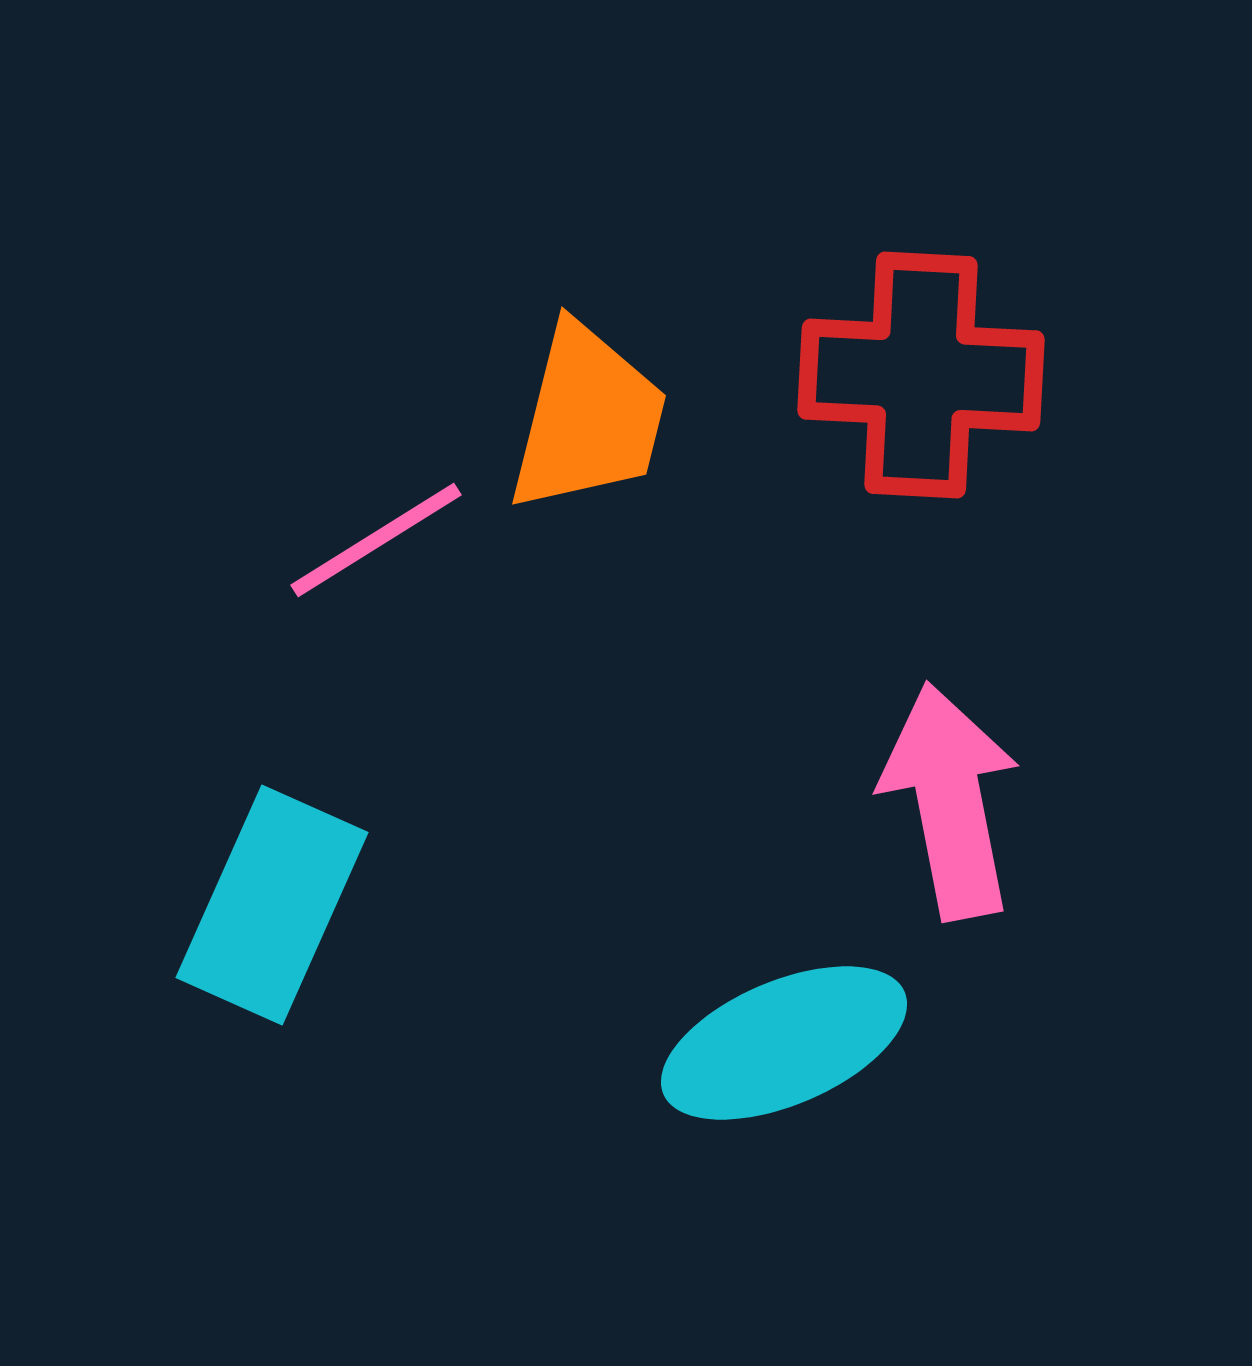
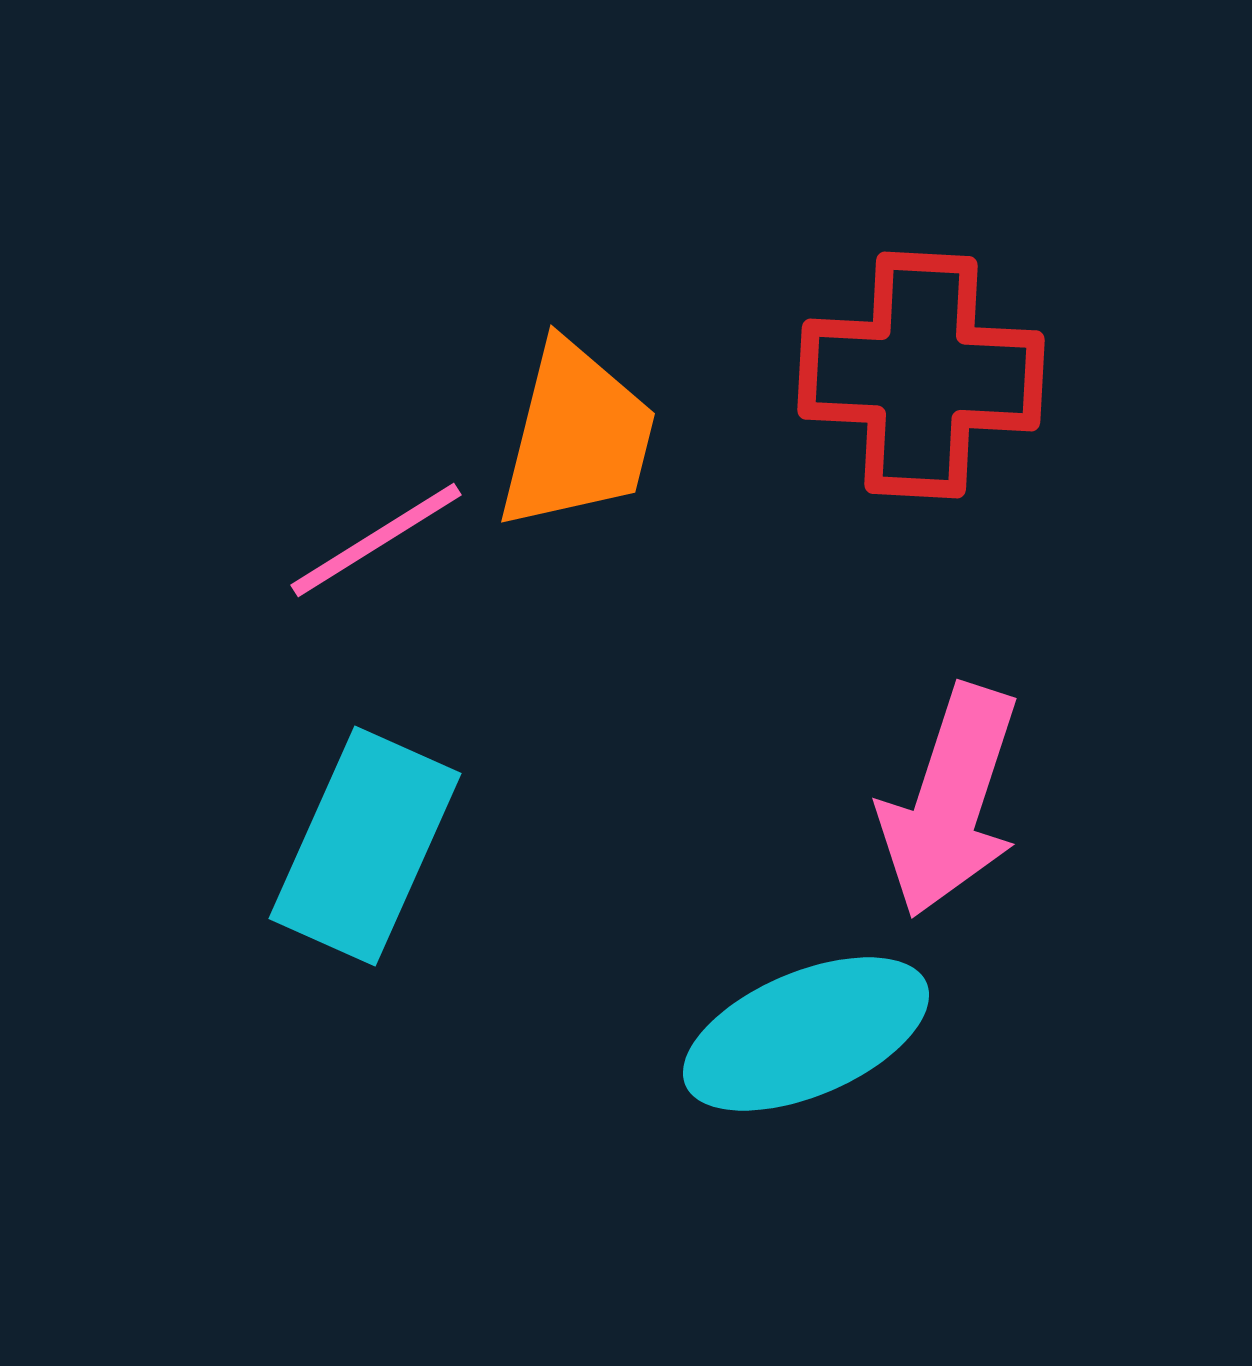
orange trapezoid: moved 11 px left, 18 px down
pink arrow: rotated 151 degrees counterclockwise
cyan rectangle: moved 93 px right, 59 px up
cyan ellipse: moved 22 px right, 9 px up
